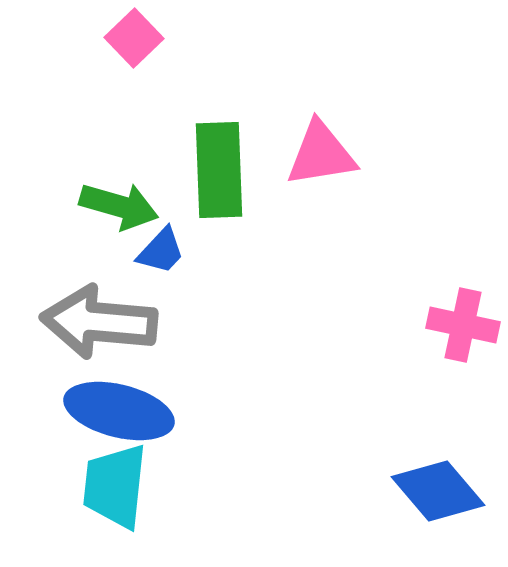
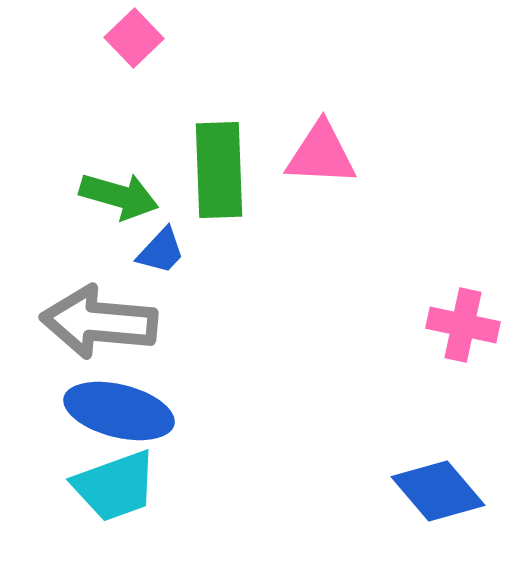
pink triangle: rotated 12 degrees clockwise
green arrow: moved 10 px up
cyan trapezoid: rotated 116 degrees counterclockwise
